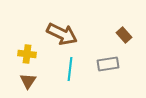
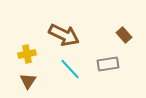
brown arrow: moved 2 px right, 1 px down
yellow cross: rotated 18 degrees counterclockwise
cyan line: rotated 50 degrees counterclockwise
